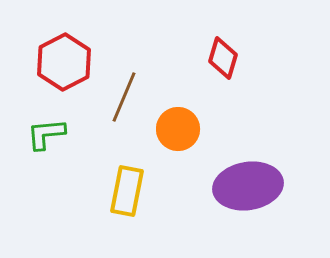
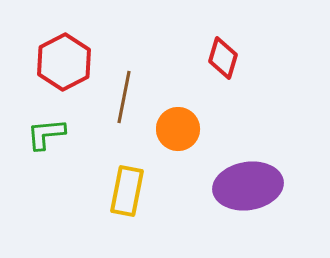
brown line: rotated 12 degrees counterclockwise
